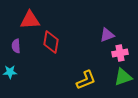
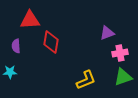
purple triangle: moved 2 px up
